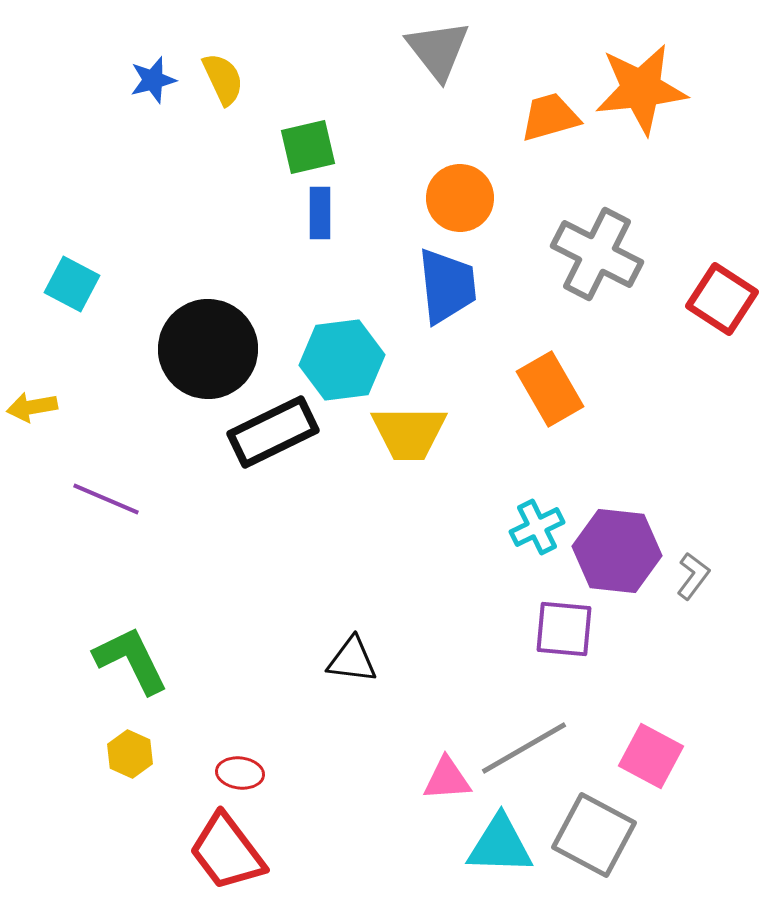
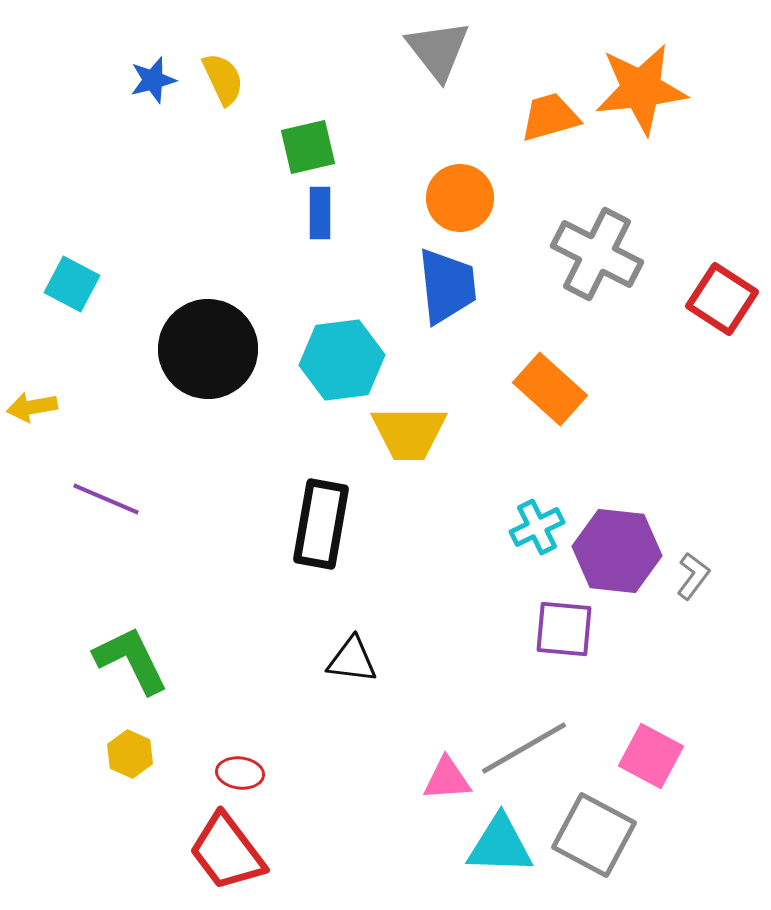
orange rectangle: rotated 18 degrees counterclockwise
black rectangle: moved 48 px right, 92 px down; rotated 54 degrees counterclockwise
